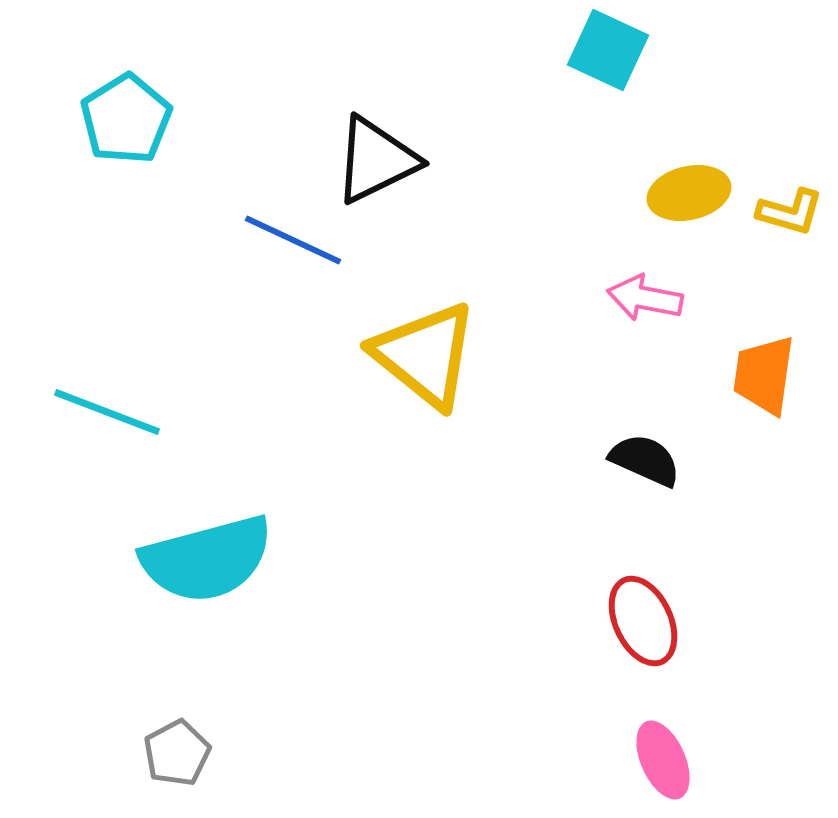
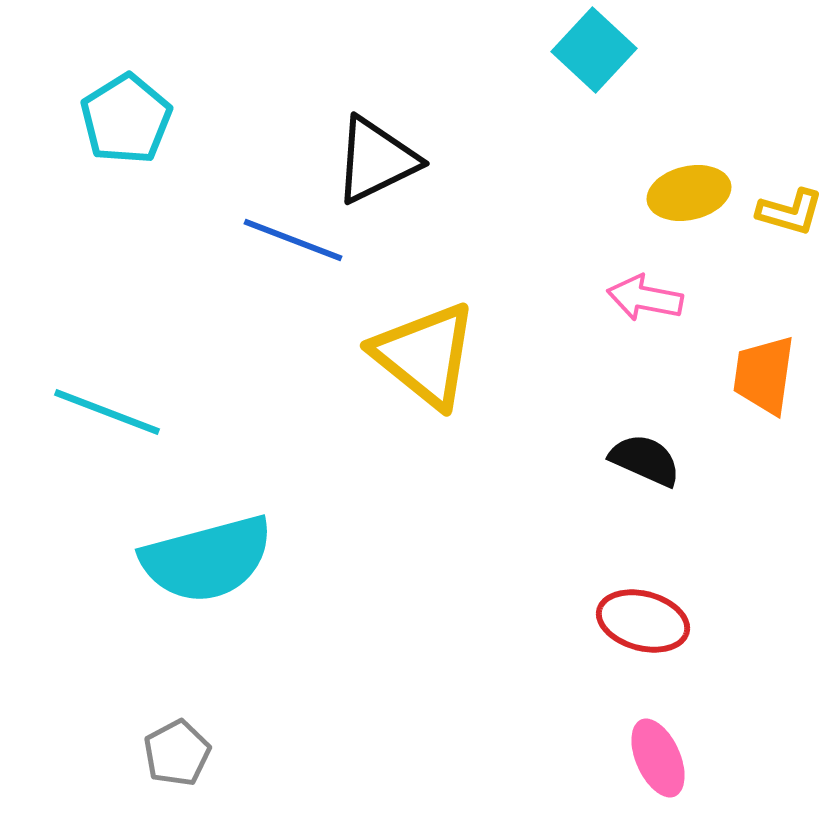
cyan square: moved 14 px left; rotated 18 degrees clockwise
blue line: rotated 4 degrees counterclockwise
red ellipse: rotated 50 degrees counterclockwise
pink ellipse: moved 5 px left, 2 px up
